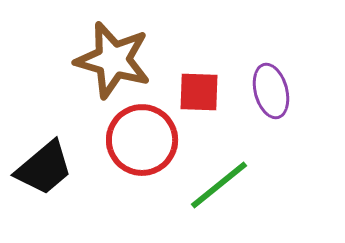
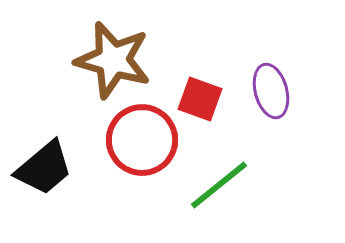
red square: moved 1 px right, 7 px down; rotated 18 degrees clockwise
